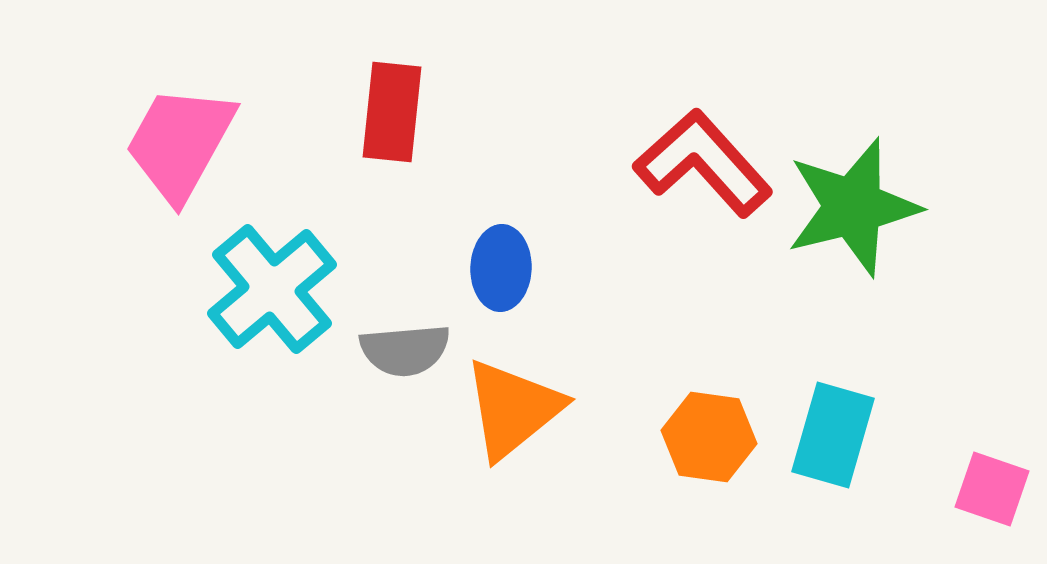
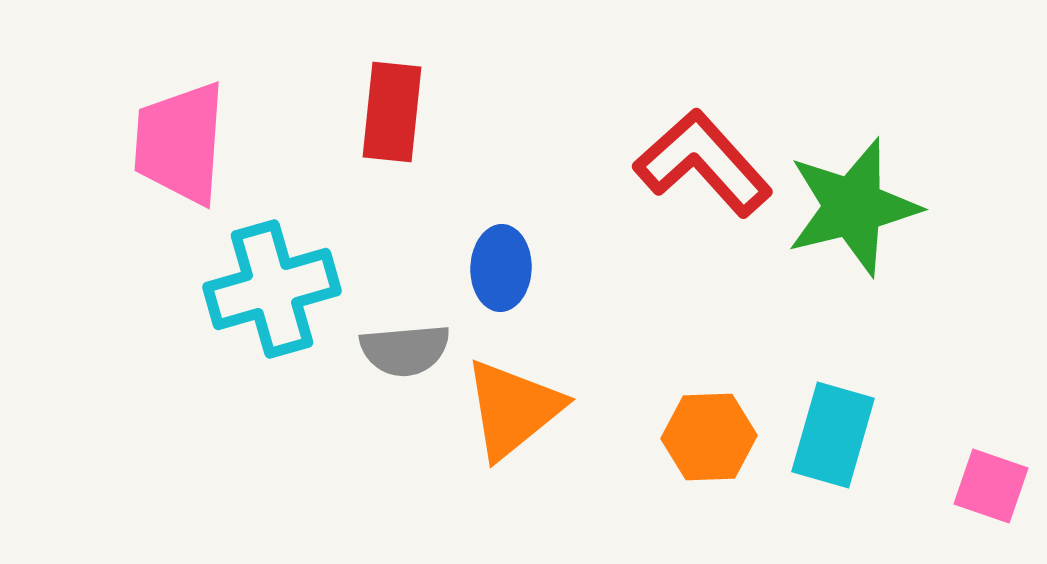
pink trapezoid: rotated 25 degrees counterclockwise
cyan cross: rotated 24 degrees clockwise
orange hexagon: rotated 10 degrees counterclockwise
pink square: moved 1 px left, 3 px up
